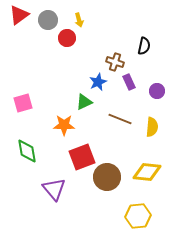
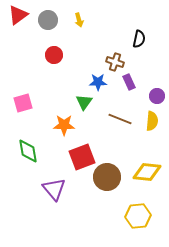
red triangle: moved 1 px left
red circle: moved 13 px left, 17 px down
black semicircle: moved 5 px left, 7 px up
blue star: rotated 24 degrees clockwise
purple circle: moved 5 px down
green triangle: rotated 30 degrees counterclockwise
yellow semicircle: moved 6 px up
green diamond: moved 1 px right
